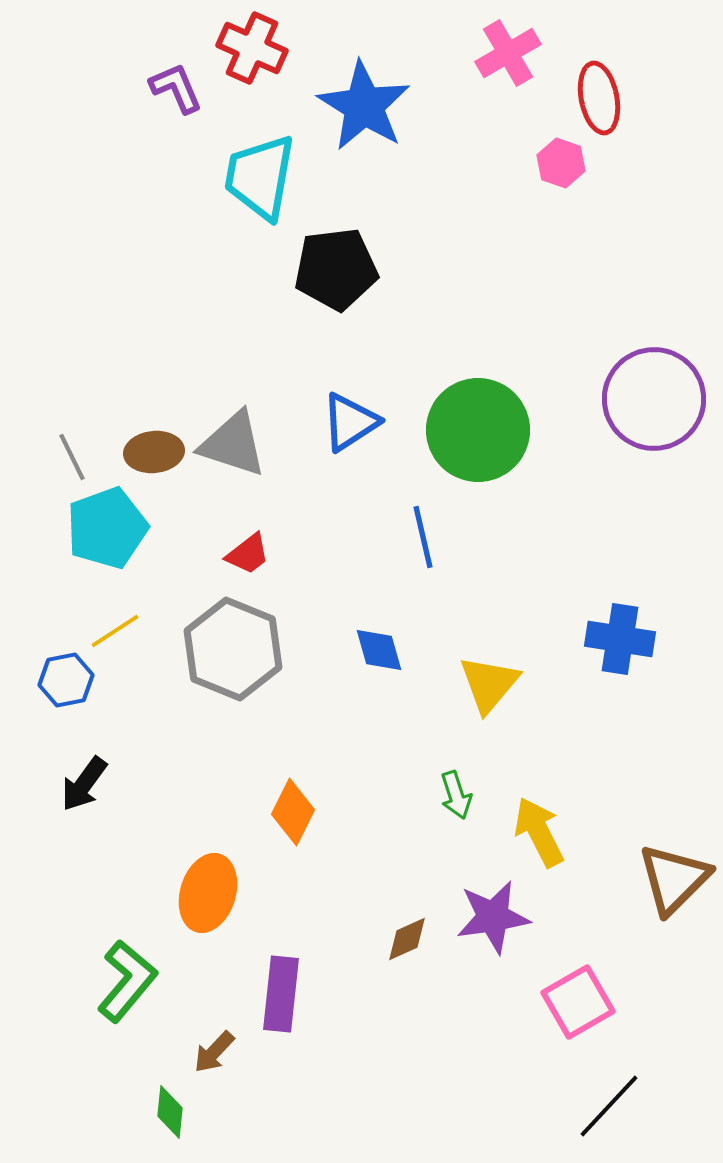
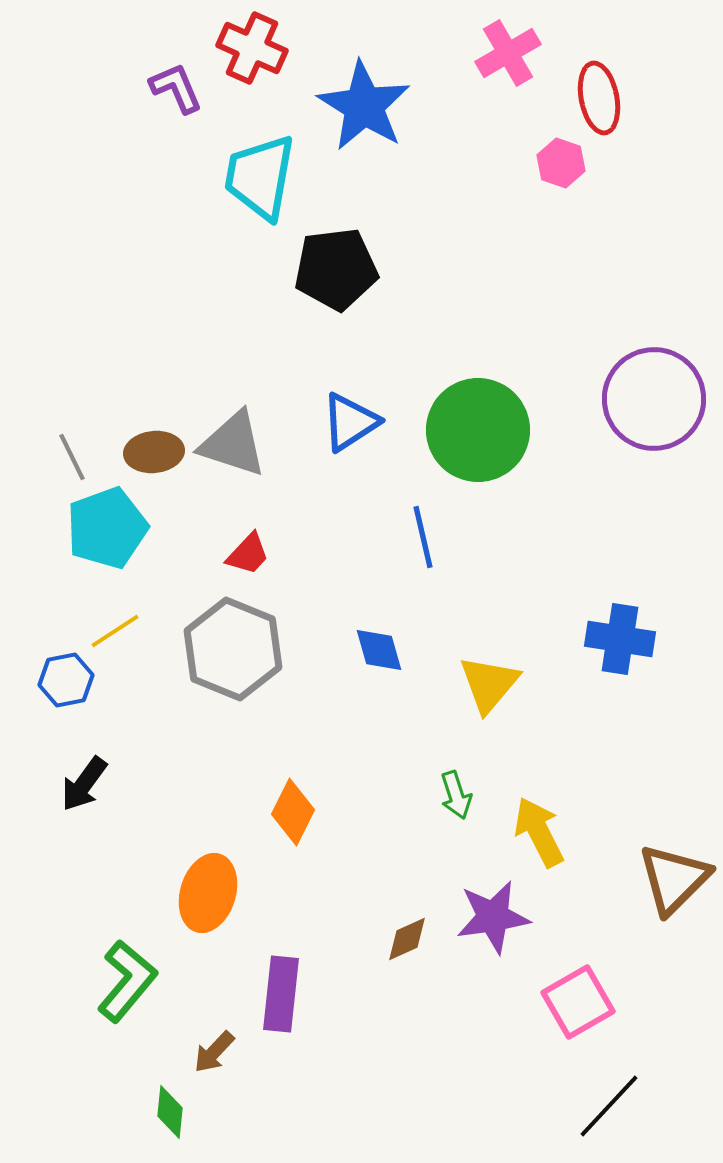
red trapezoid: rotated 9 degrees counterclockwise
